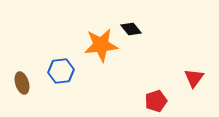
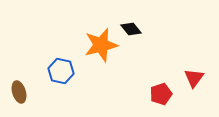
orange star: rotated 8 degrees counterclockwise
blue hexagon: rotated 20 degrees clockwise
brown ellipse: moved 3 px left, 9 px down
red pentagon: moved 5 px right, 7 px up
